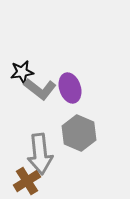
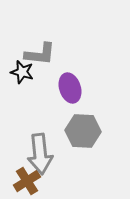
black star: rotated 25 degrees clockwise
gray L-shape: moved 35 px up; rotated 32 degrees counterclockwise
gray hexagon: moved 4 px right, 2 px up; rotated 20 degrees counterclockwise
